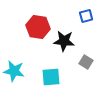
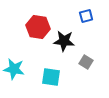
cyan star: moved 2 px up
cyan square: rotated 12 degrees clockwise
